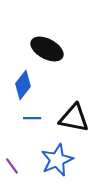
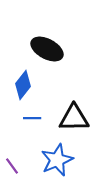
black triangle: rotated 12 degrees counterclockwise
